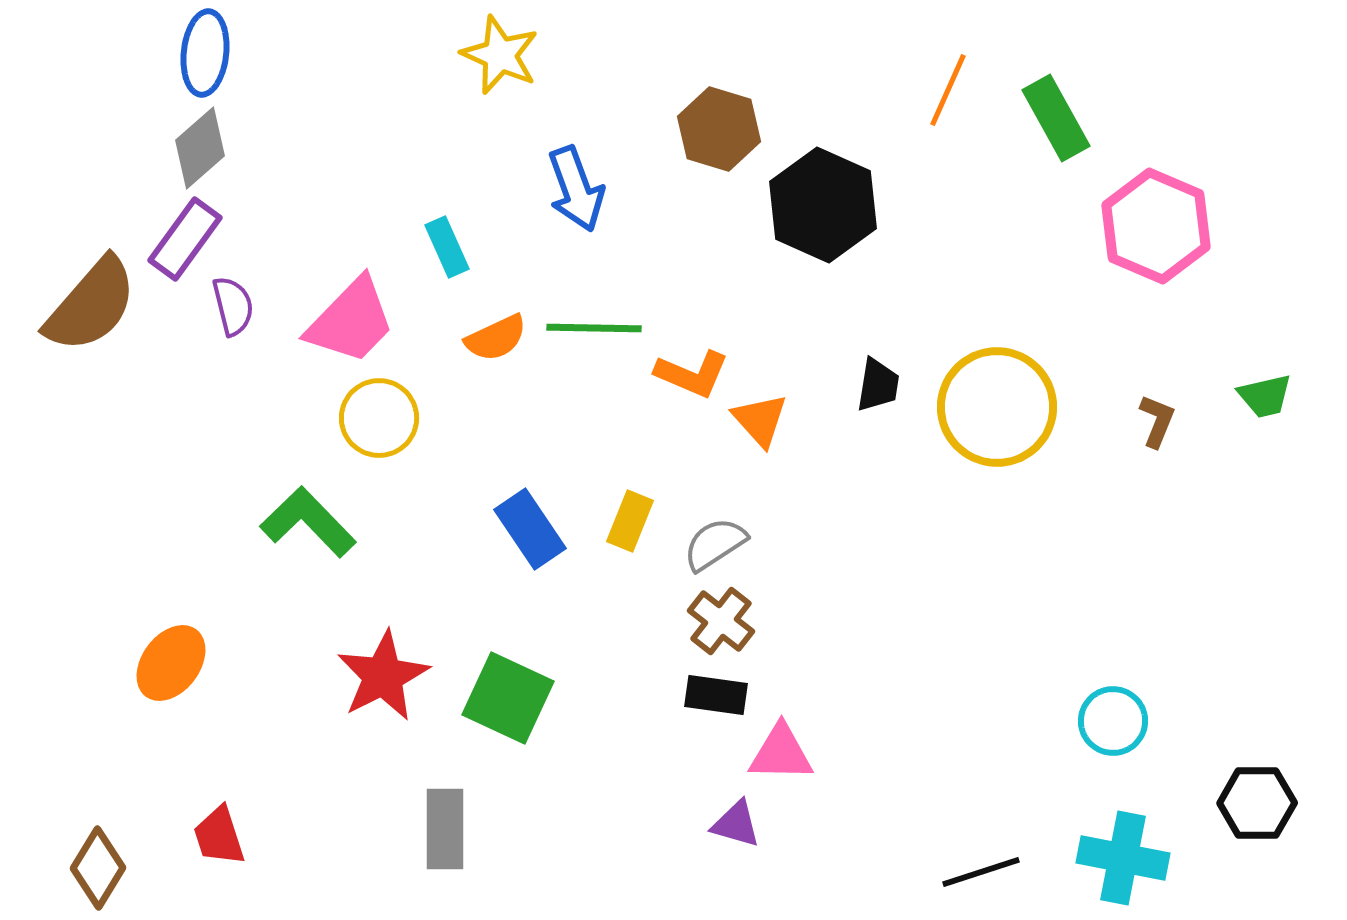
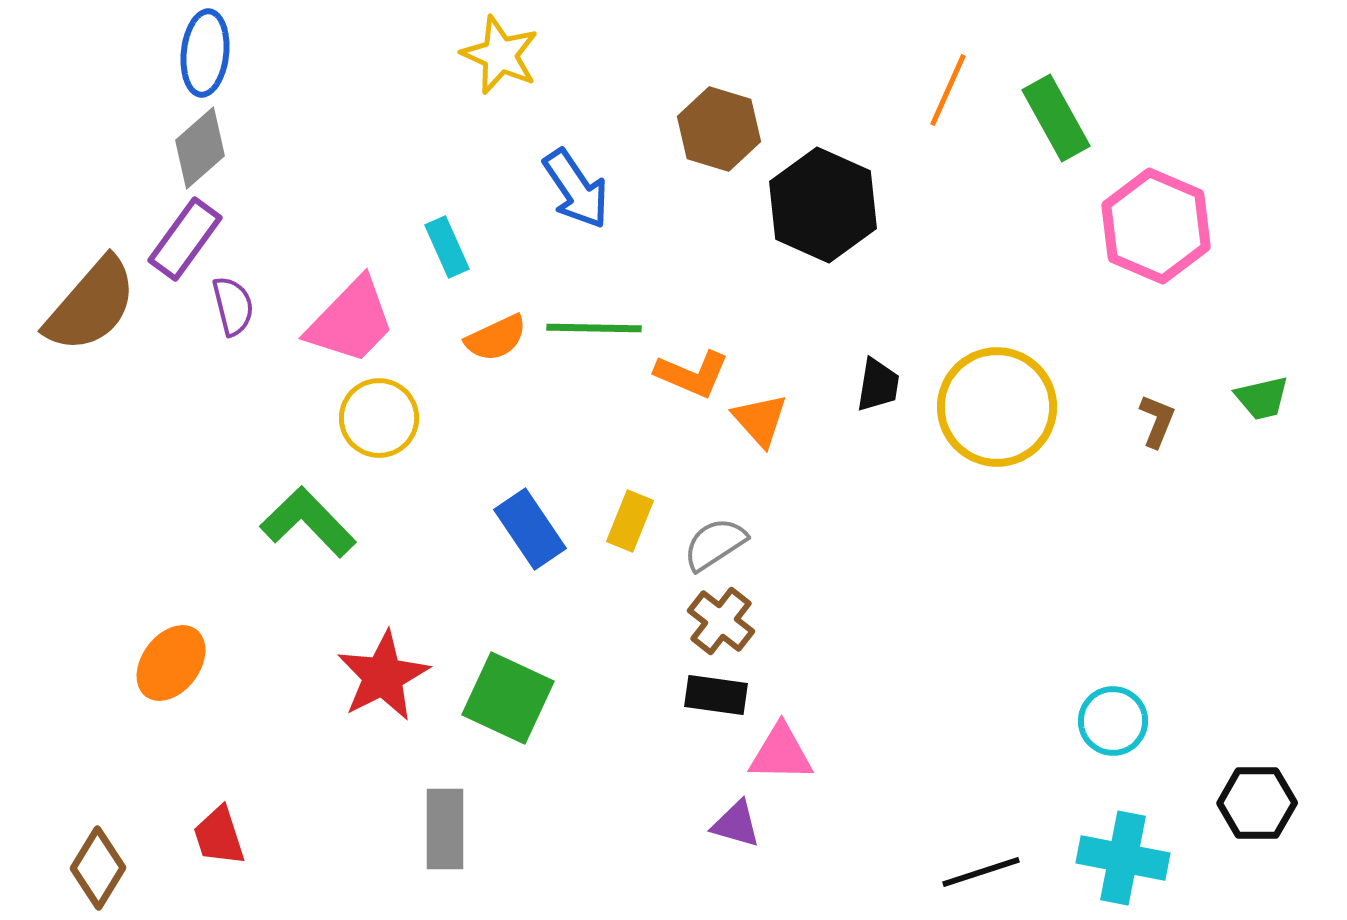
blue arrow at (576, 189): rotated 14 degrees counterclockwise
green trapezoid at (1265, 396): moved 3 px left, 2 px down
